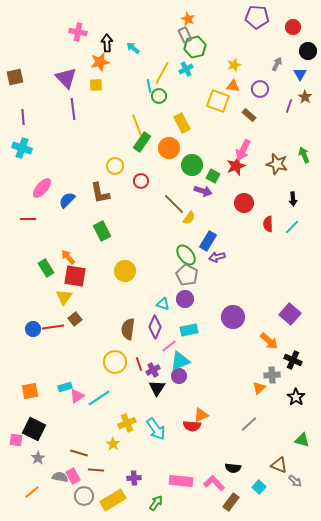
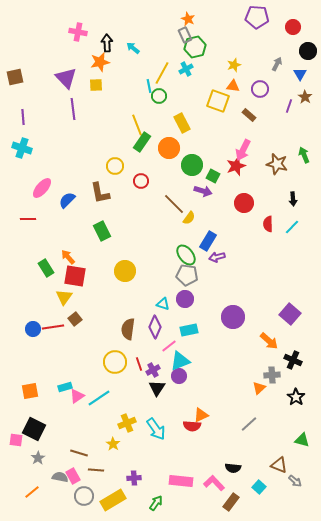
gray pentagon at (187, 275): rotated 20 degrees counterclockwise
